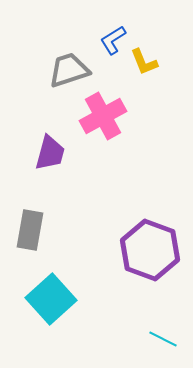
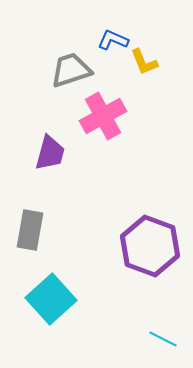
blue L-shape: rotated 56 degrees clockwise
gray trapezoid: moved 2 px right
purple hexagon: moved 4 px up
